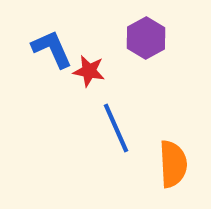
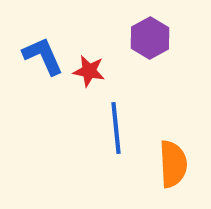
purple hexagon: moved 4 px right
blue L-shape: moved 9 px left, 7 px down
blue line: rotated 18 degrees clockwise
